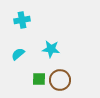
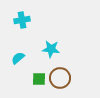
cyan semicircle: moved 4 px down
brown circle: moved 2 px up
